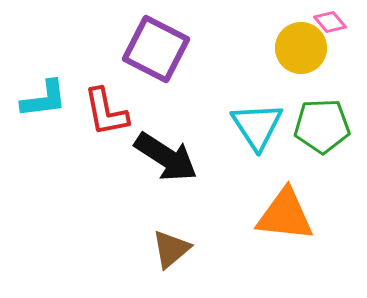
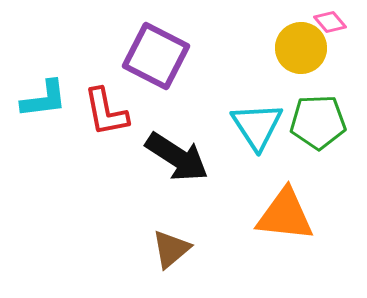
purple square: moved 7 px down
green pentagon: moved 4 px left, 4 px up
black arrow: moved 11 px right
